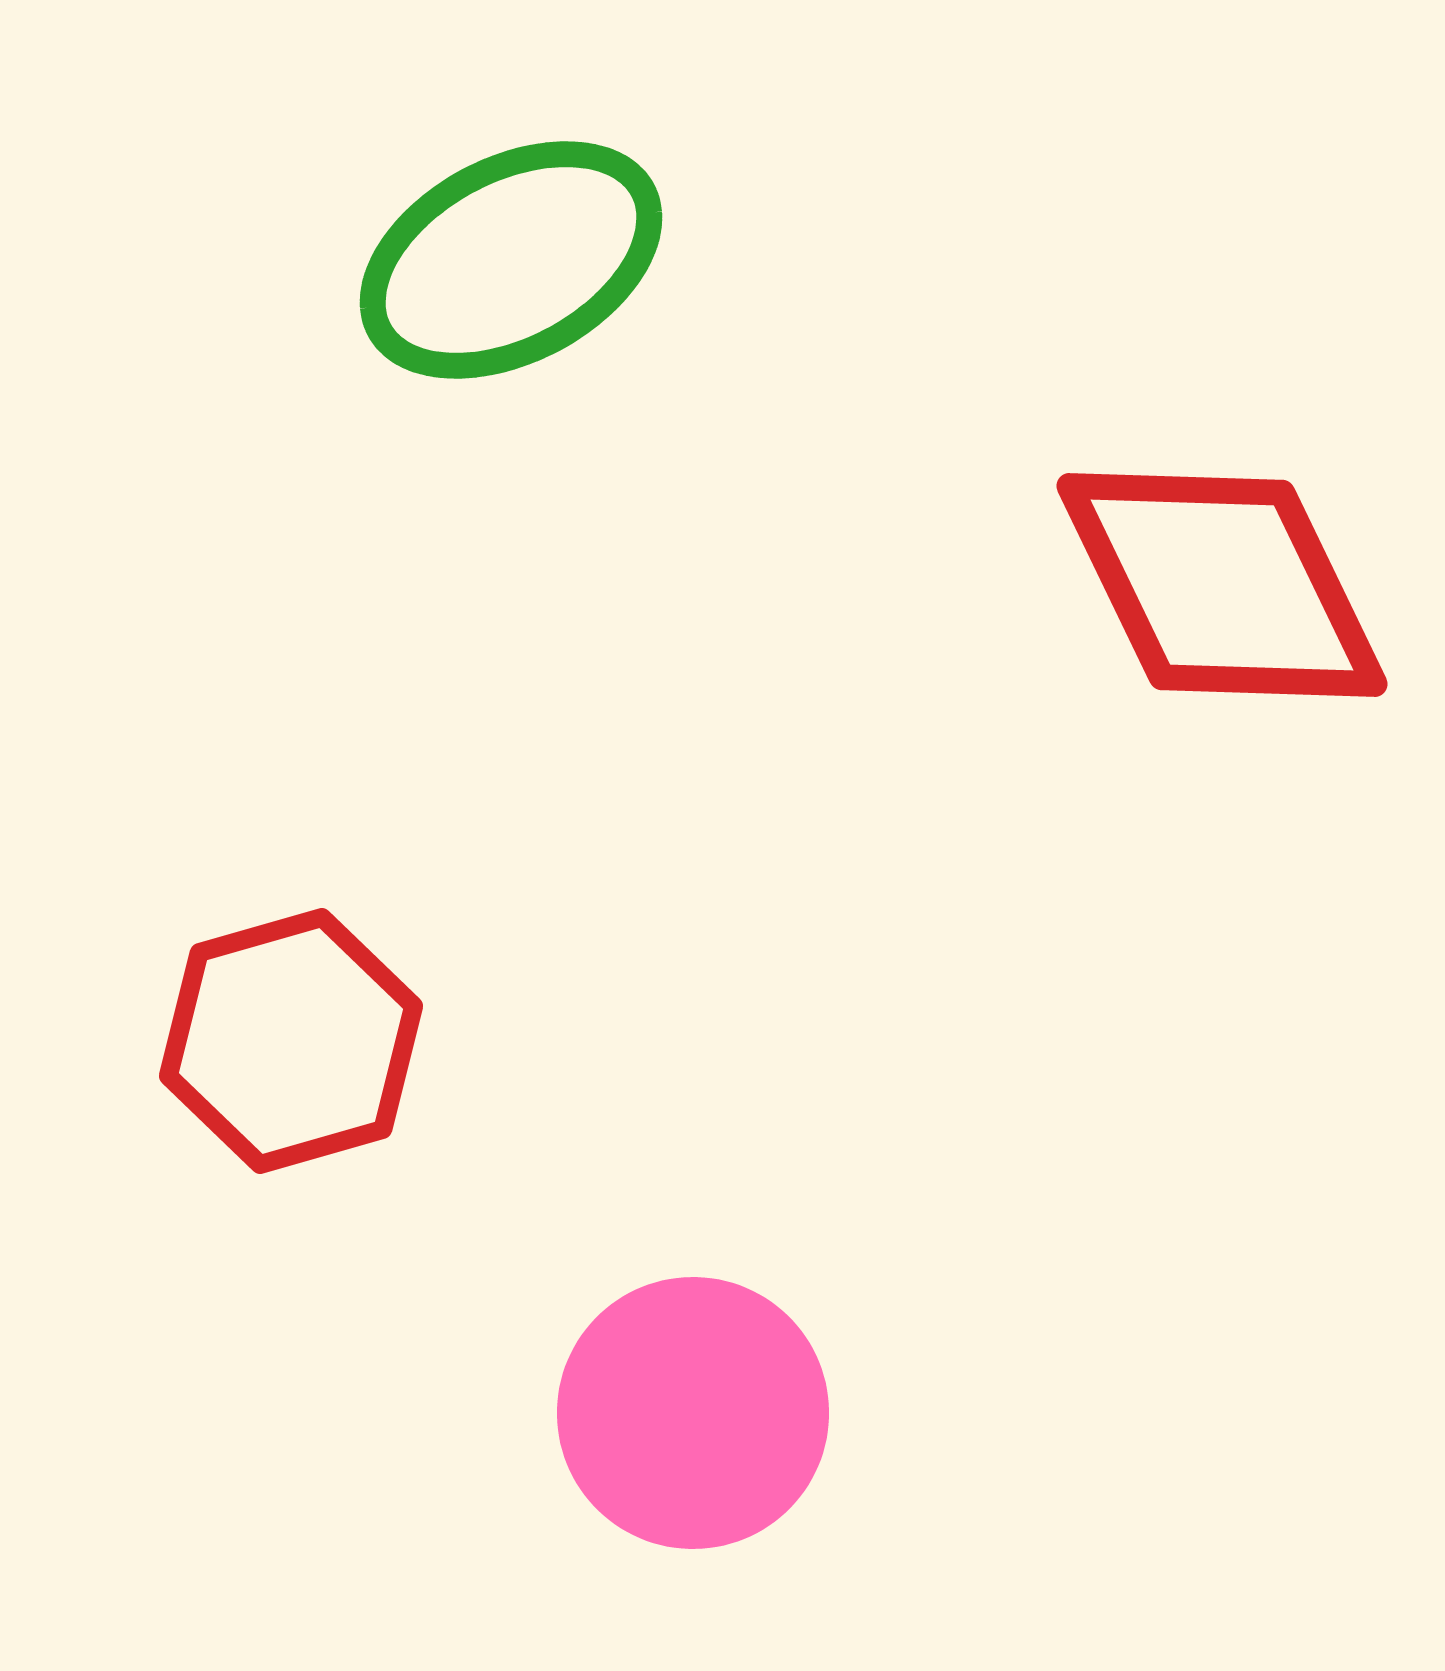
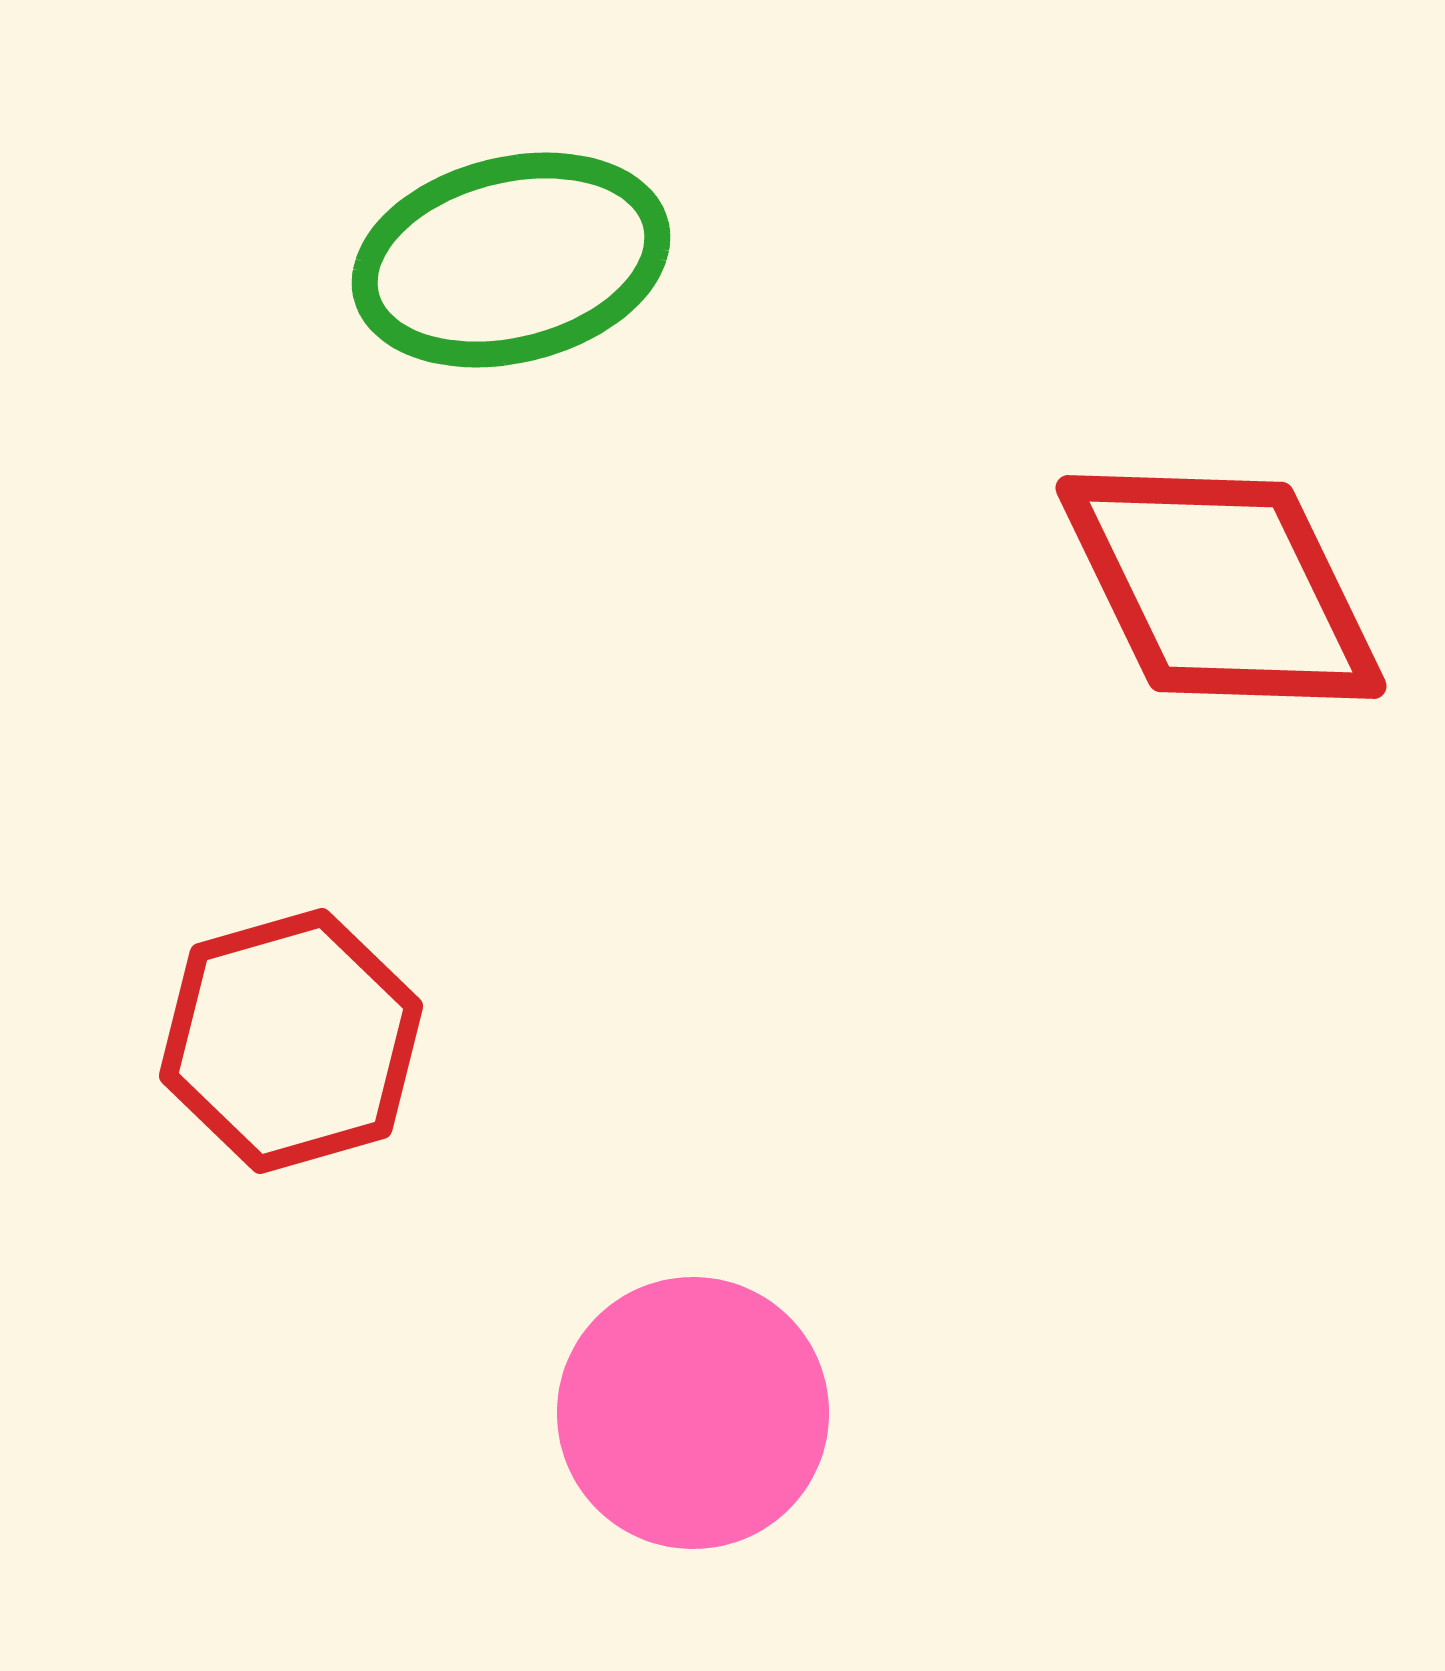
green ellipse: rotated 14 degrees clockwise
red diamond: moved 1 px left, 2 px down
